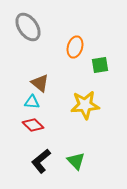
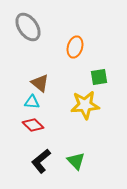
green square: moved 1 px left, 12 px down
